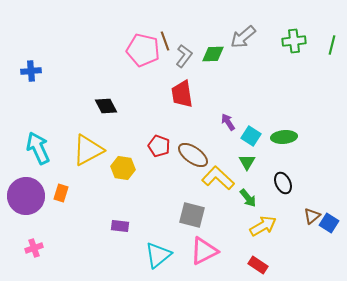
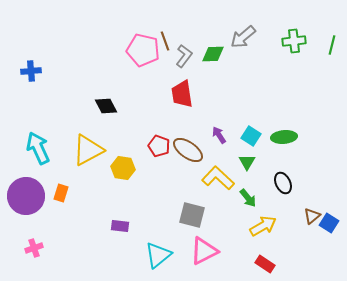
purple arrow: moved 9 px left, 13 px down
brown ellipse: moved 5 px left, 5 px up
red rectangle: moved 7 px right, 1 px up
